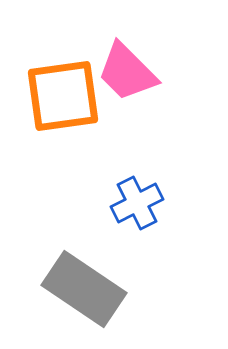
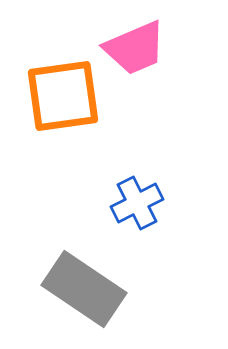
pink trapezoid: moved 8 px right, 24 px up; rotated 68 degrees counterclockwise
